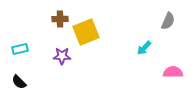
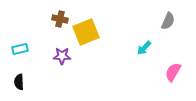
brown cross: rotated 14 degrees clockwise
pink semicircle: rotated 60 degrees counterclockwise
black semicircle: rotated 42 degrees clockwise
